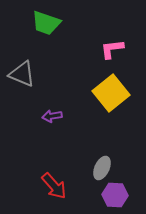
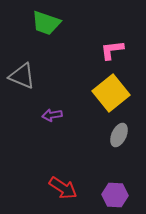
pink L-shape: moved 1 px down
gray triangle: moved 2 px down
purple arrow: moved 1 px up
gray ellipse: moved 17 px right, 33 px up
red arrow: moved 9 px right, 2 px down; rotated 16 degrees counterclockwise
